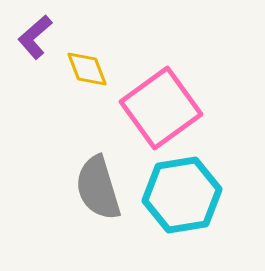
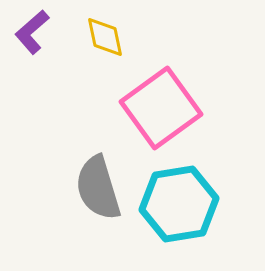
purple L-shape: moved 3 px left, 5 px up
yellow diamond: moved 18 px right, 32 px up; rotated 9 degrees clockwise
cyan hexagon: moved 3 px left, 9 px down
